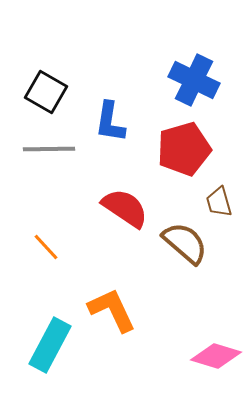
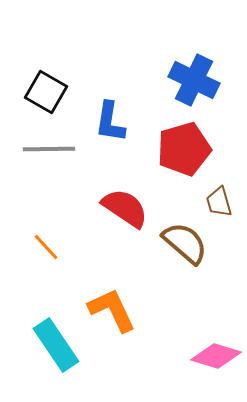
cyan rectangle: moved 6 px right; rotated 62 degrees counterclockwise
